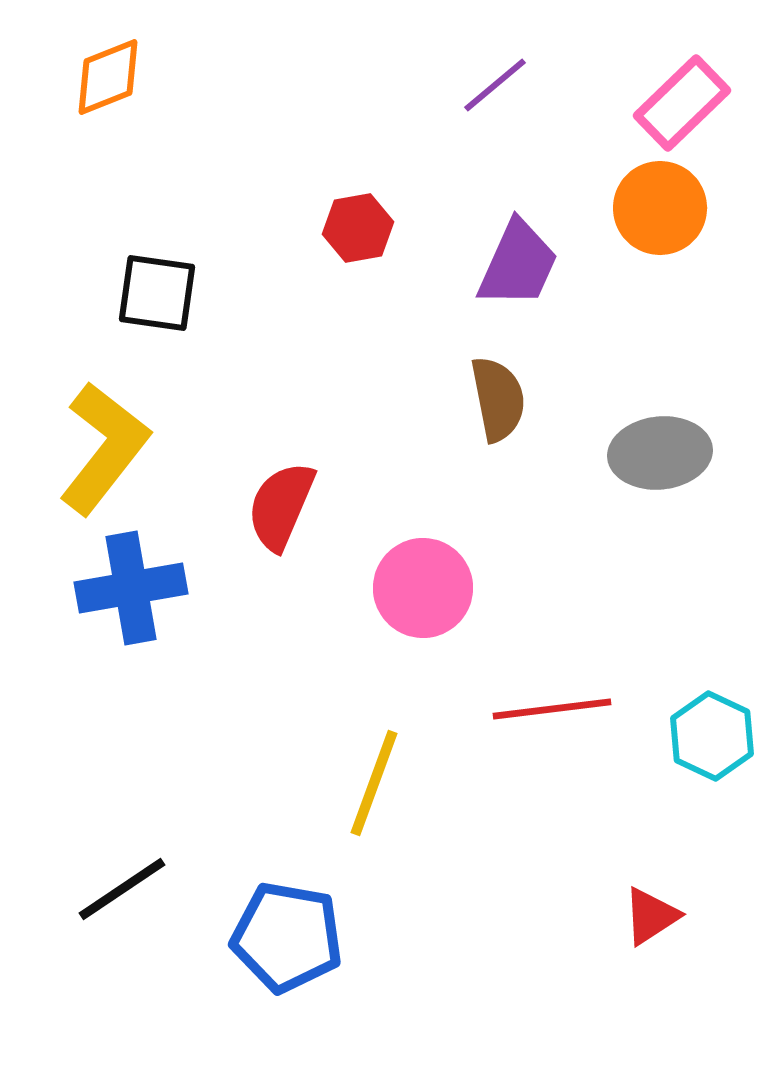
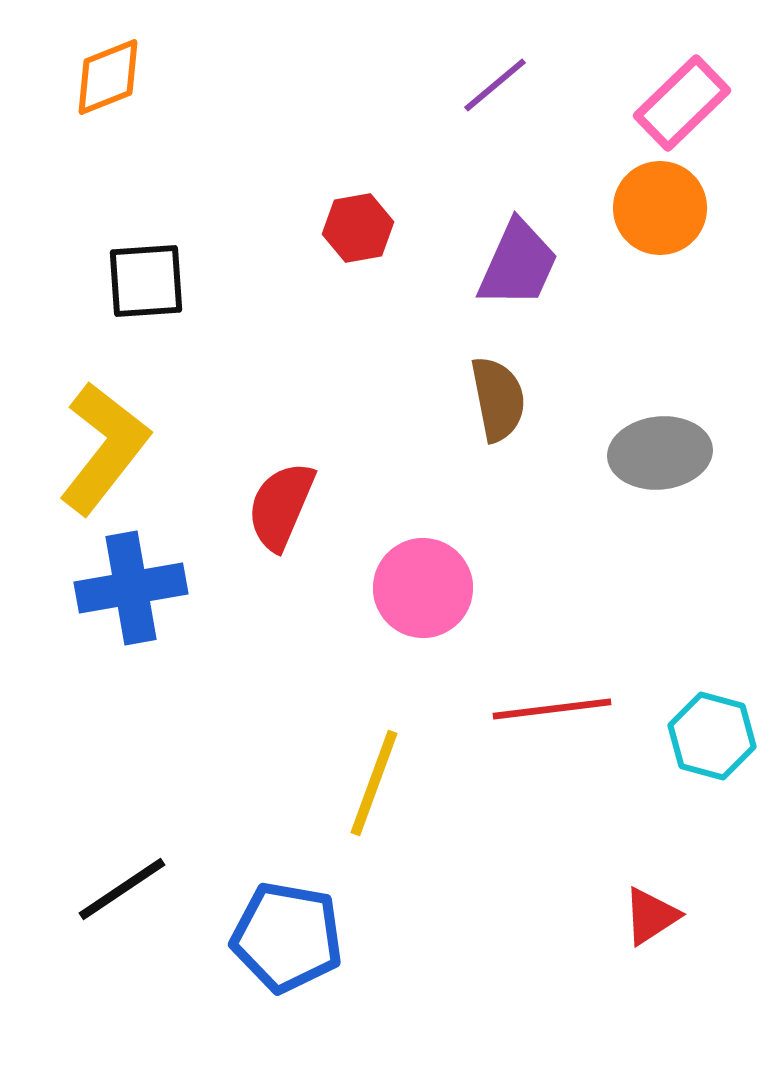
black square: moved 11 px left, 12 px up; rotated 12 degrees counterclockwise
cyan hexagon: rotated 10 degrees counterclockwise
